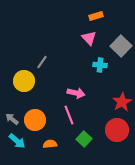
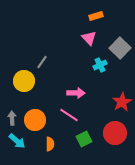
gray square: moved 1 px left, 2 px down
cyan cross: rotated 32 degrees counterclockwise
pink arrow: rotated 12 degrees counterclockwise
pink line: rotated 36 degrees counterclockwise
gray arrow: moved 1 px up; rotated 48 degrees clockwise
red circle: moved 2 px left, 3 px down
green square: rotated 21 degrees clockwise
orange semicircle: rotated 96 degrees clockwise
